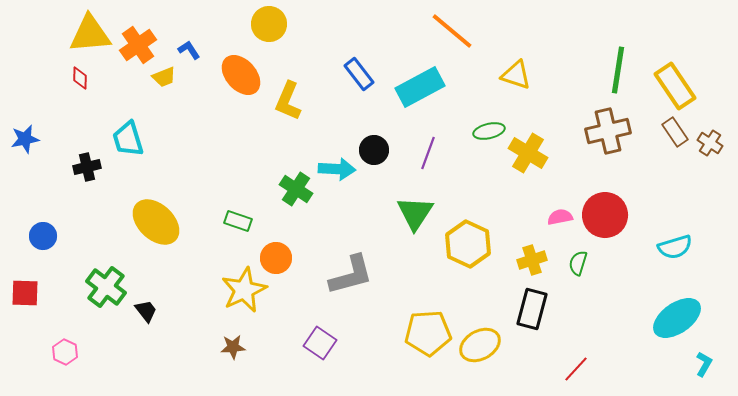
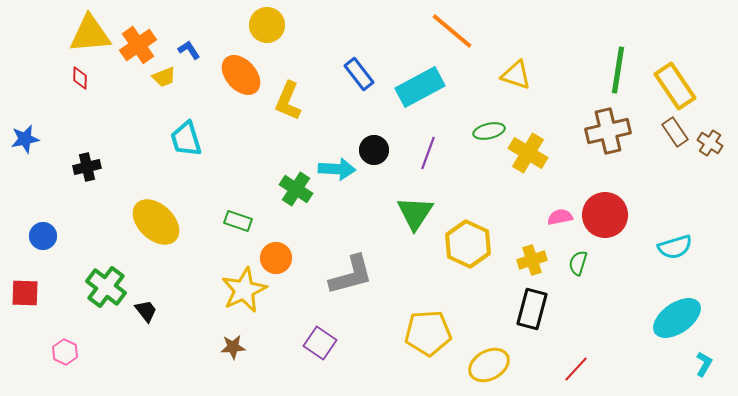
yellow circle at (269, 24): moved 2 px left, 1 px down
cyan trapezoid at (128, 139): moved 58 px right
yellow ellipse at (480, 345): moved 9 px right, 20 px down
